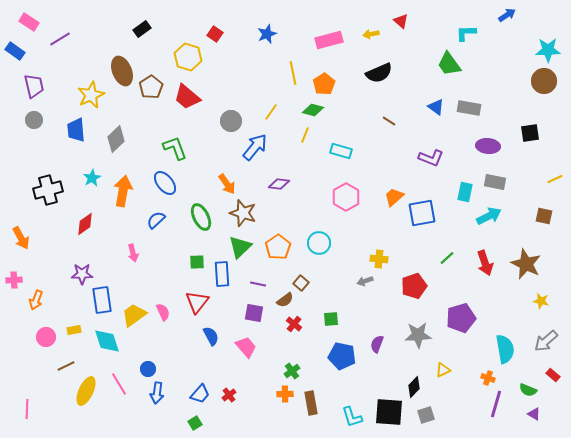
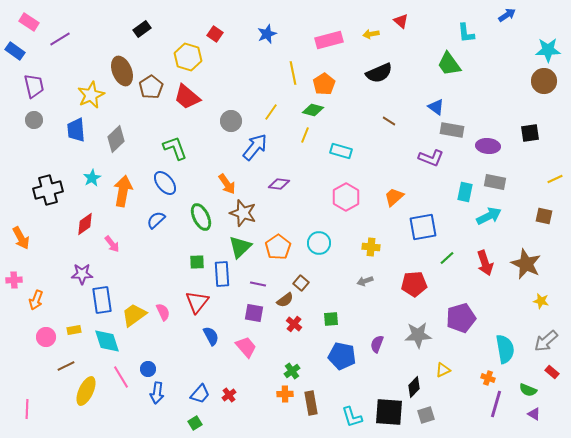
cyan L-shape at (466, 33): rotated 95 degrees counterclockwise
gray rectangle at (469, 108): moved 17 px left, 22 px down
blue square at (422, 213): moved 1 px right, 14 px down
pink arrow at (133, 253): moved 21 px left, 9 px up; rotated 24 degrees counterclockwise
yellow cross at (379, 259): moved 8 px left, 12 px up
red pentagon at (414, 286): moved 2 px up; rotated 15 degrees clockwise
red rectangle at (553, 375): moved 1 px left, 3 px up
pink line at (119, 384): moved 2 px right, 7 px up
